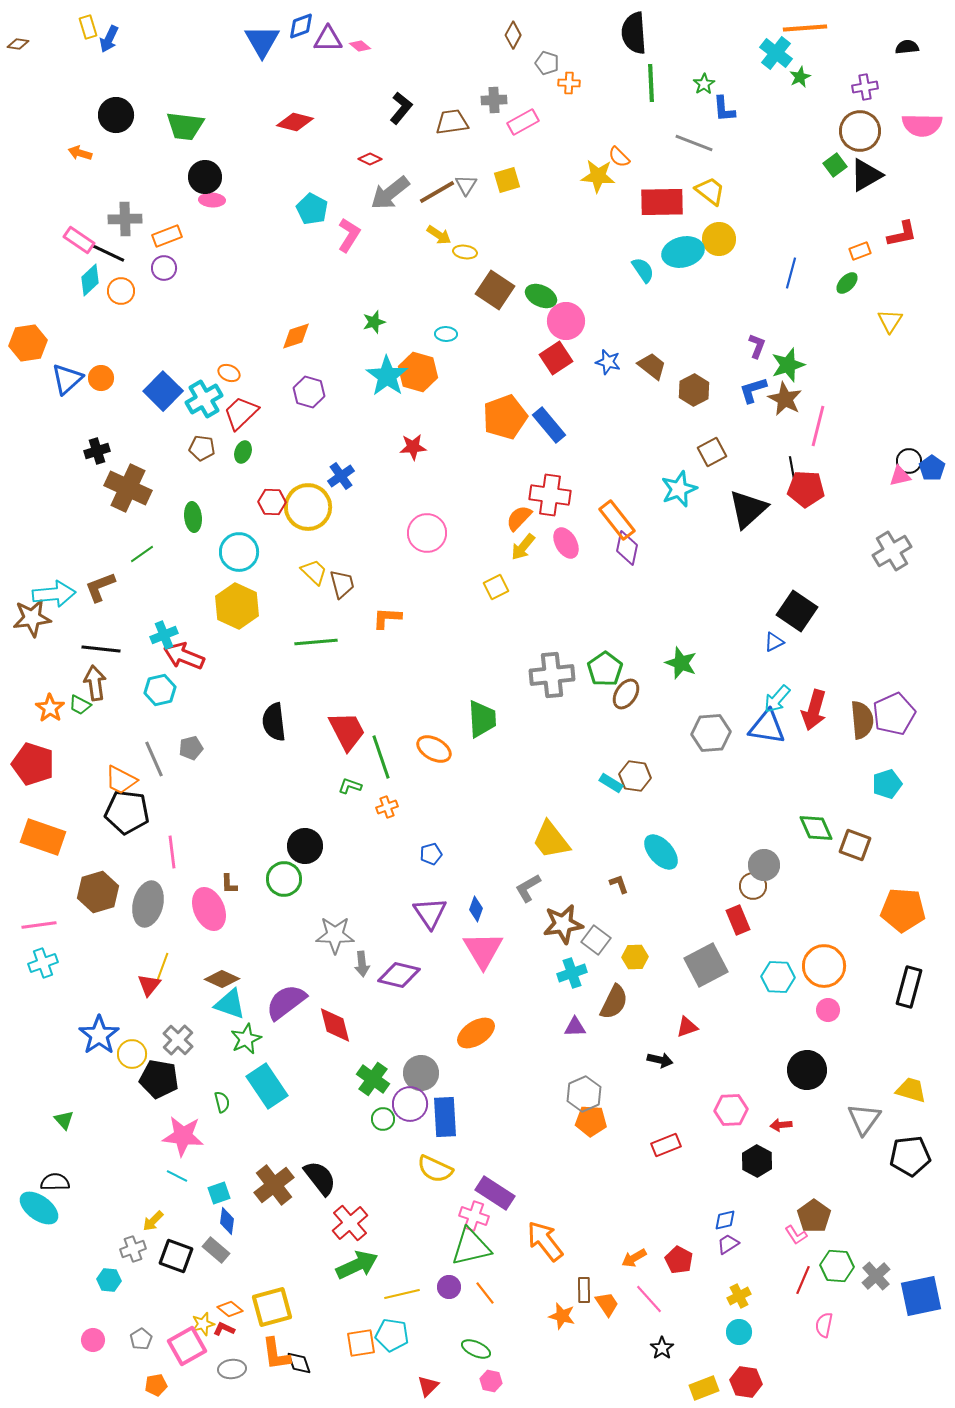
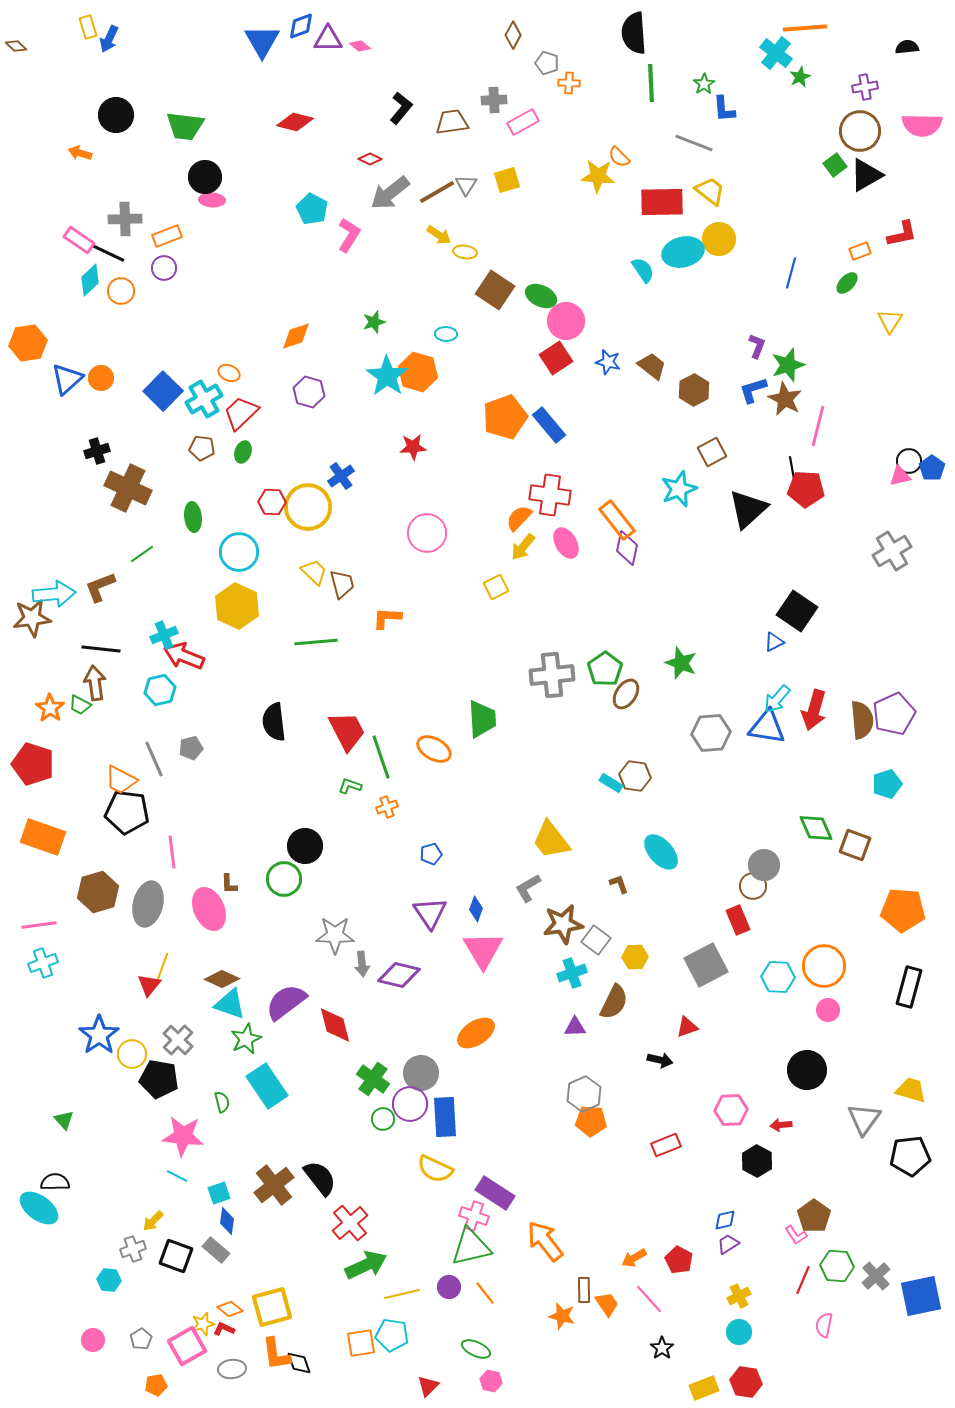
brown diamond at (18, 44): moved 2 px left, 2 px down; rotated 35 degrees clockwise
green arrow at (357, 1265): moved 9 px right
